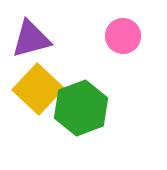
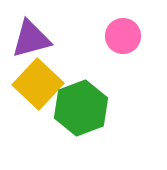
yellow square: moved 5 px up
